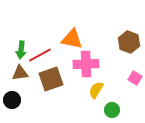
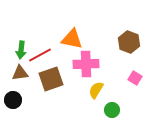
black circle: moved 1 px right
